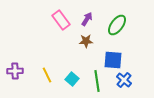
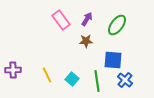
purple cross: moved 2 px left, 1 px up
blue cross: moved 1 px right
